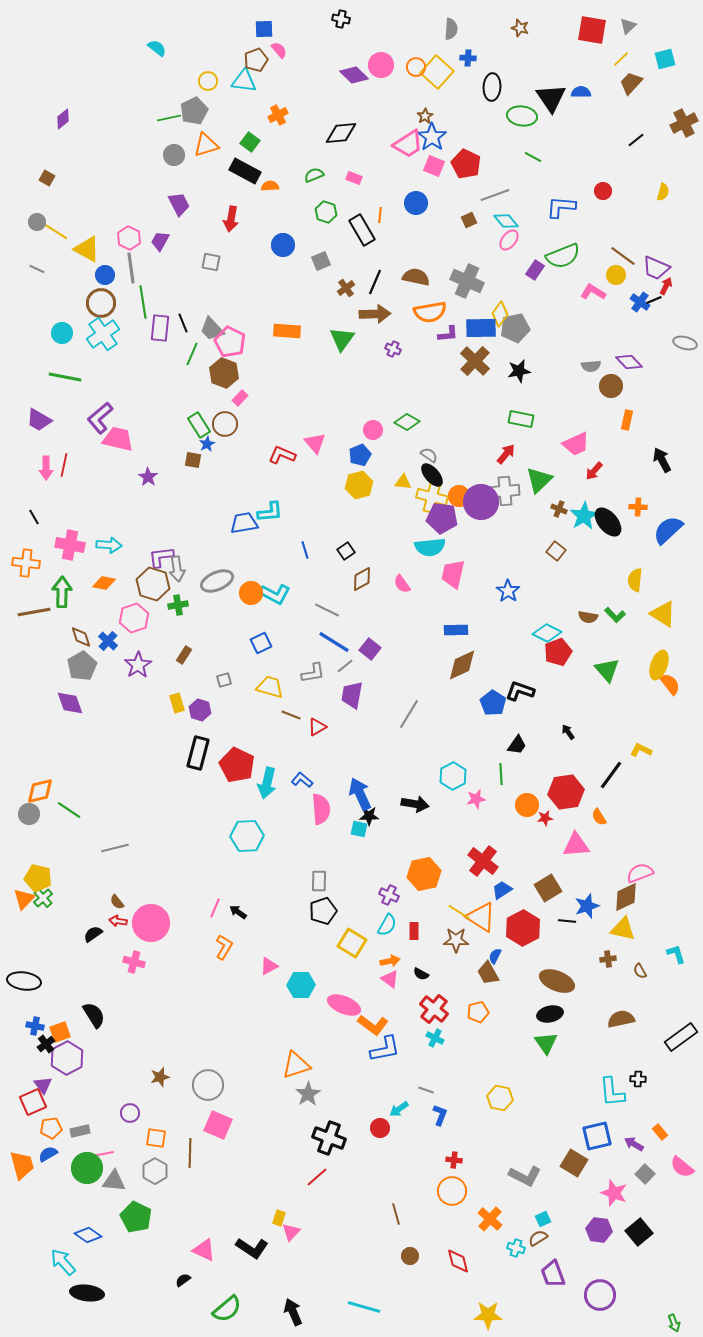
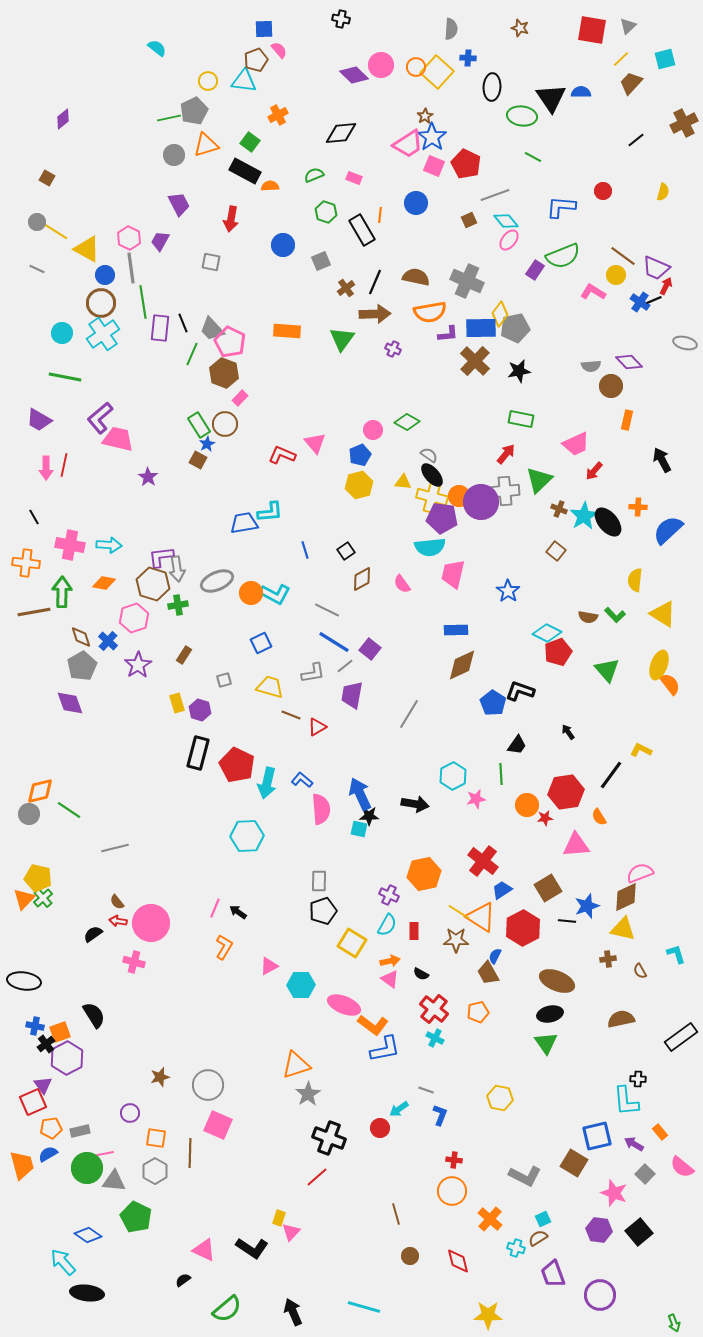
brown square at (193, 460): moved 5 px right; rotated 18 degrees clockwise
cyan L-shape at (612, 1092): moved 14 px right, 9 px down
